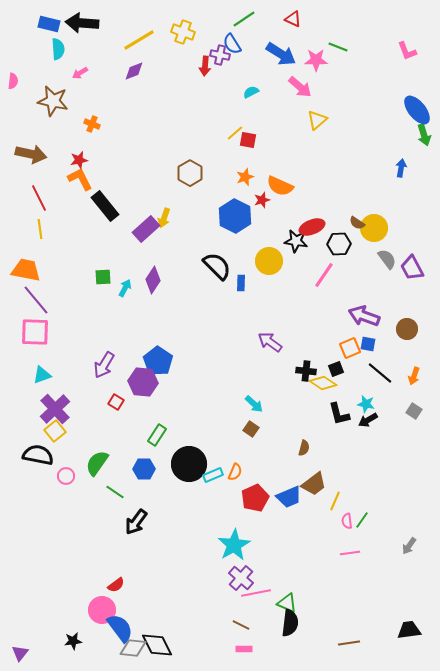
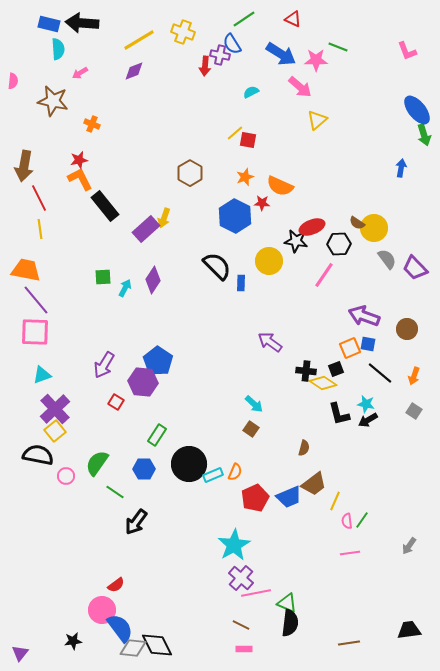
brown arrow at (31, 154): moved 7 px left, 12 px down; rotated 88 degrees clockwise
red star at (262, 200): moved 3 px down; rotated 21 degrees clockwise
purple trapezoid at (412, 268): moved 3 px right; rotated 16 degrees counterclockwise
